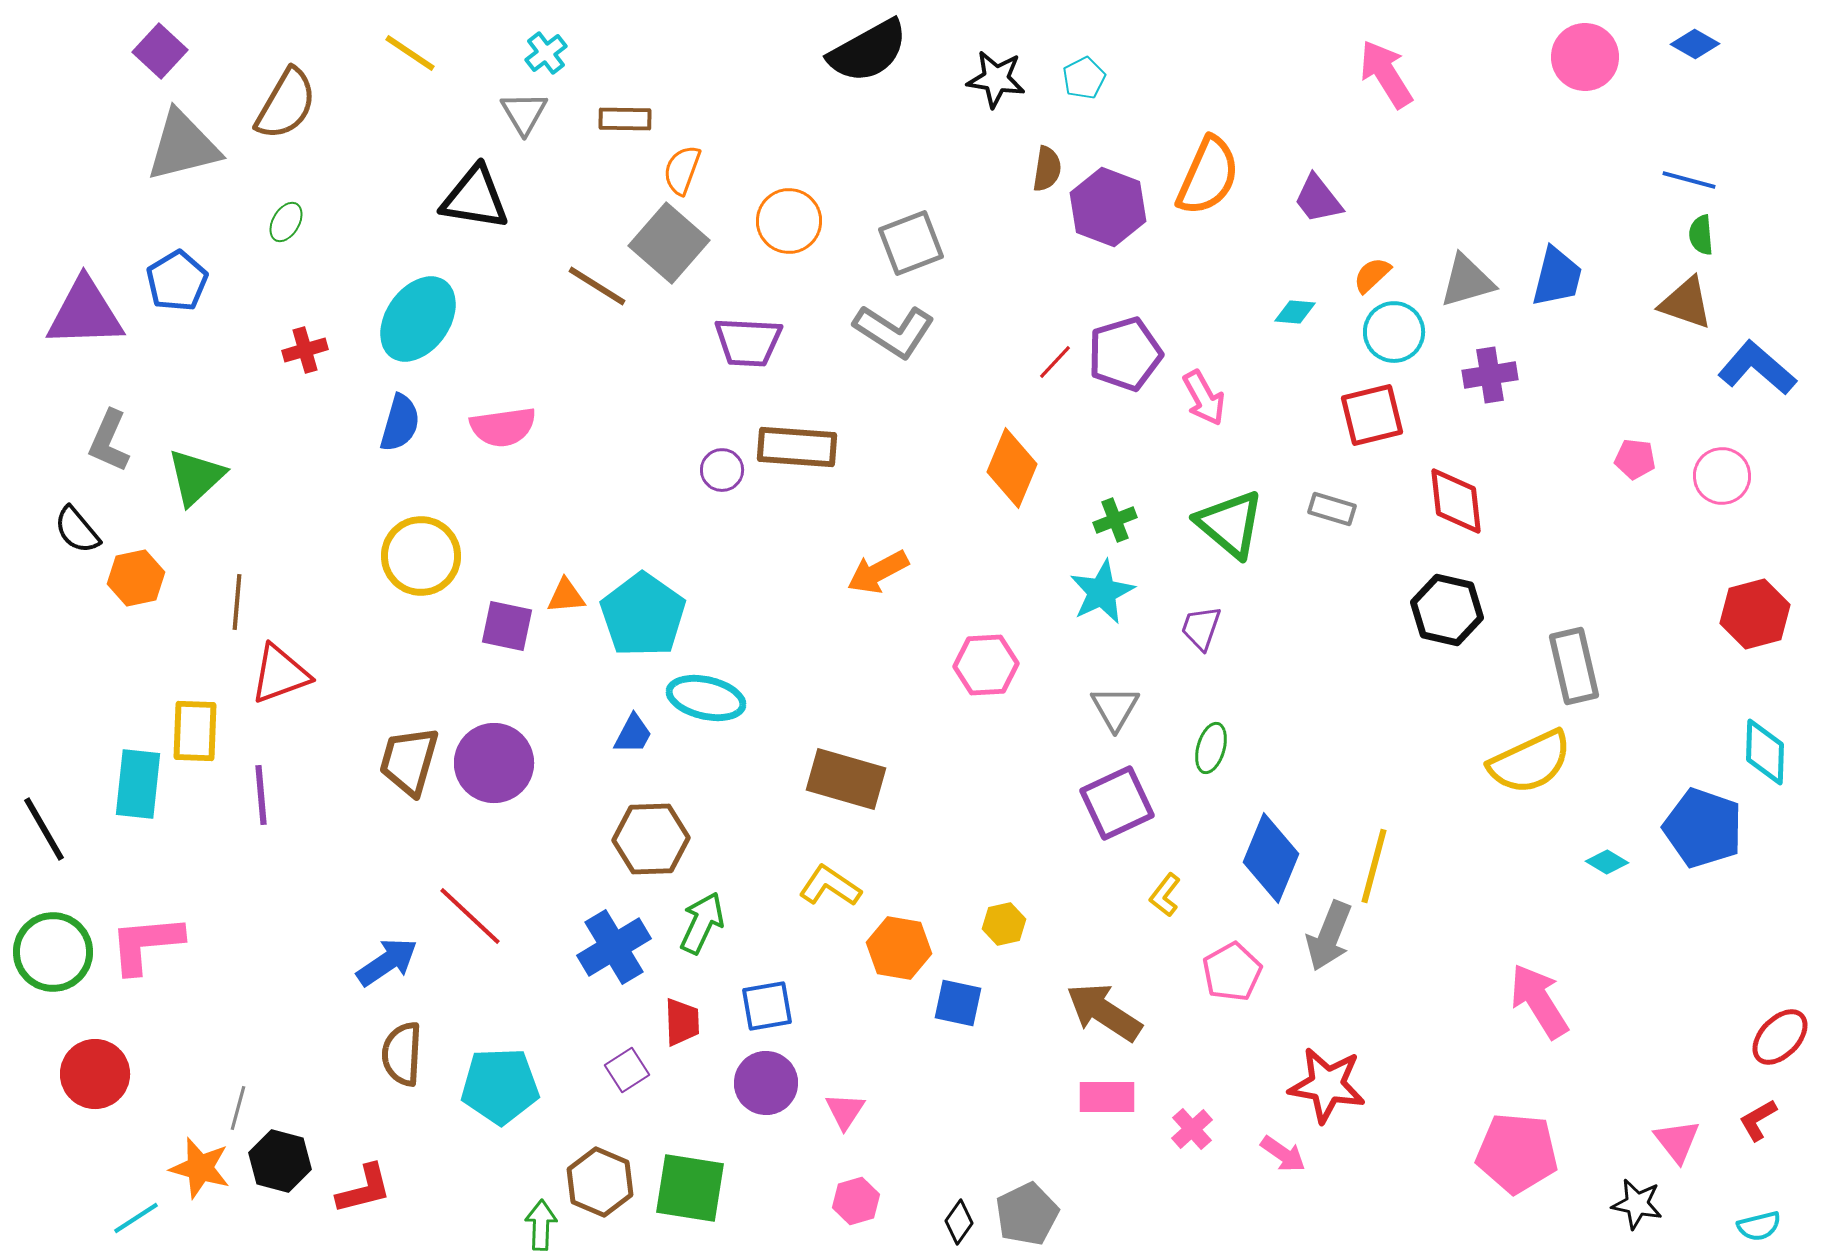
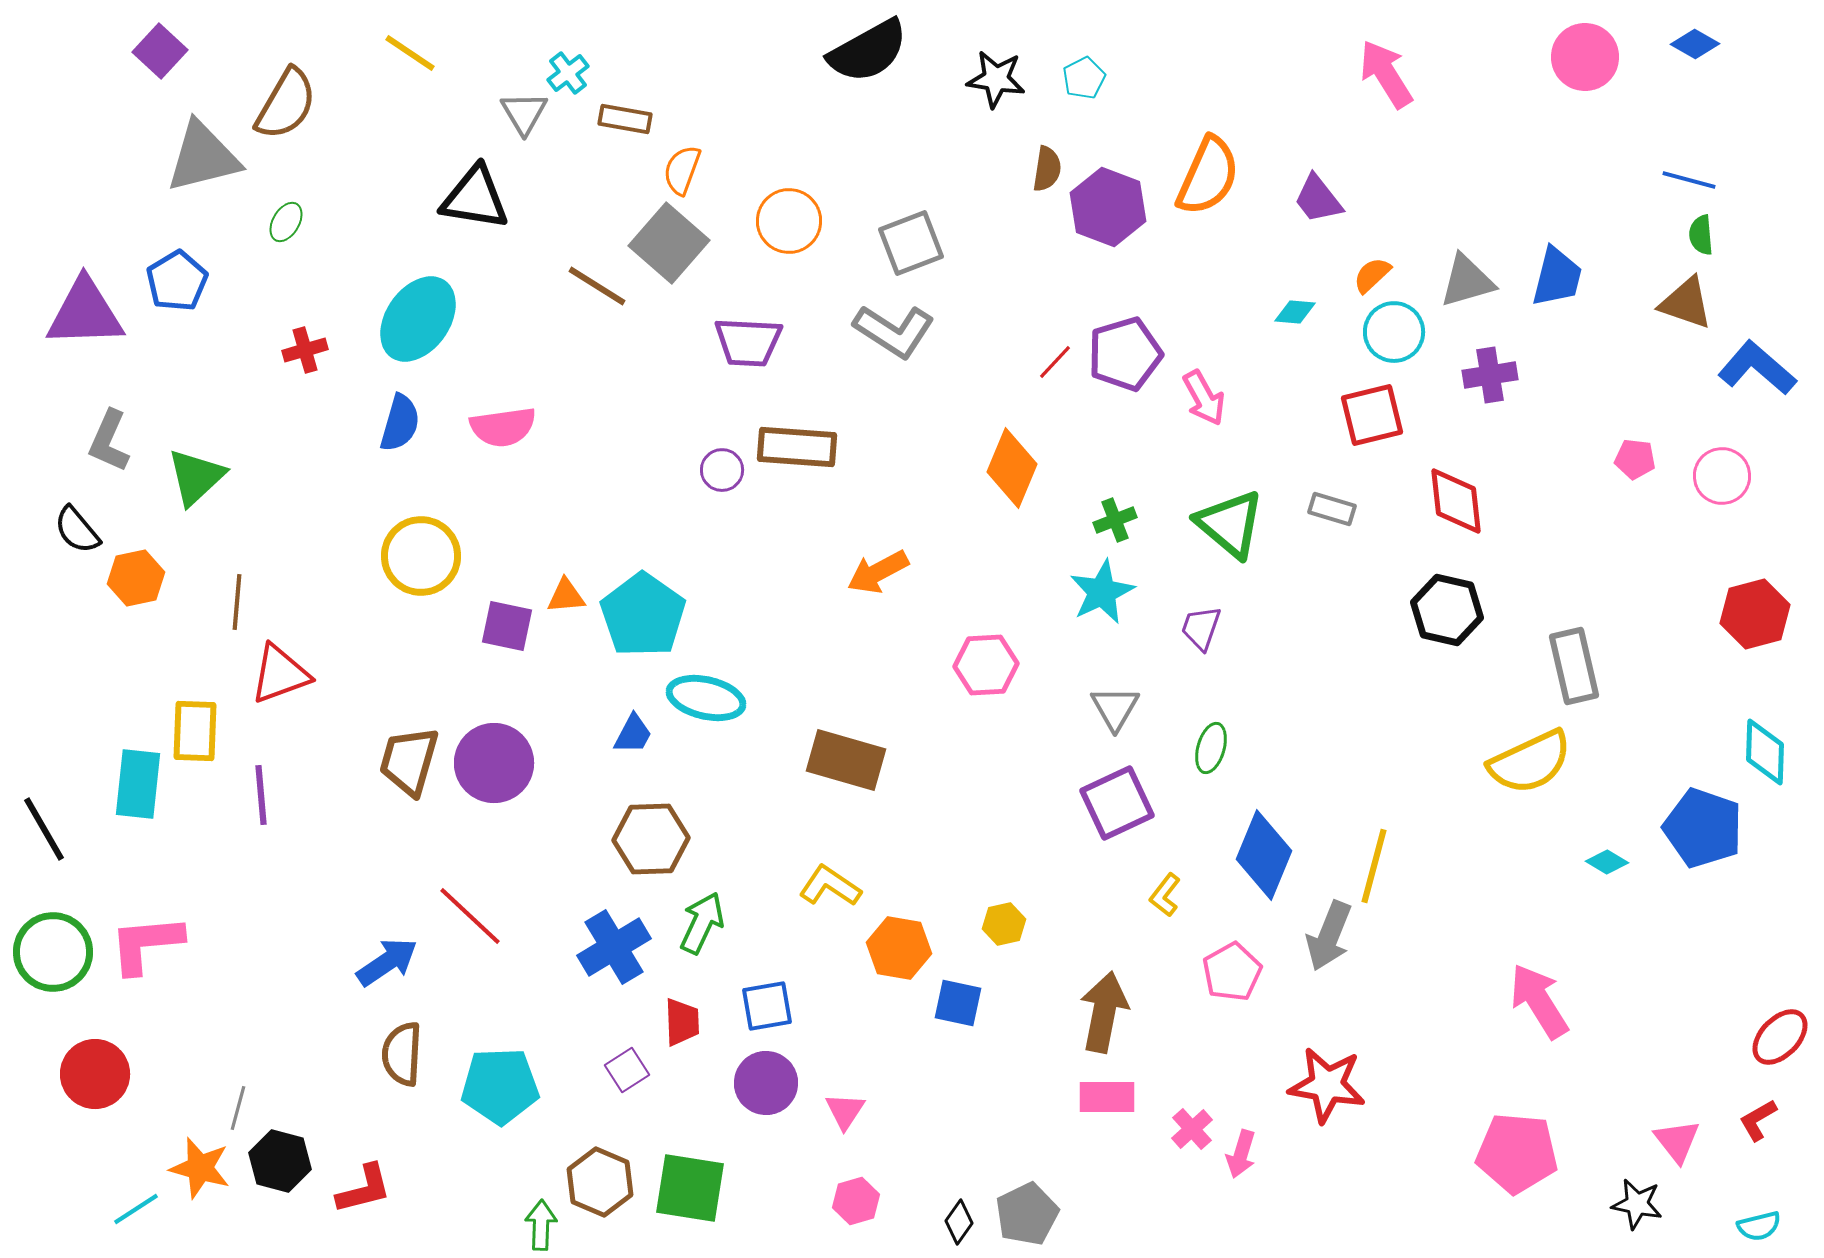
cyan cross at (546, 53): moved 22 px right, 20 px down
brown rectangle at (625, 119): rotated 9 degrees clockwise
gray triangle at (183, 146): moved 20 px right, 11 px down
brown rectangle at (846, 779): moved 19 px up
blue diamond at (1271, 858): moved 7 px left, 3 px up
brown arrow at (1104, 1012): rotated 68 degrees clockwise
pink arrow at (1283, 1154): moved 42 px left; rotated 72 degrees clockwise
cyan line at (136, 1218): moved 9 px up
